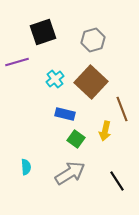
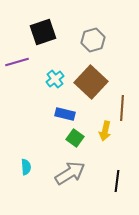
brown line: moved 1 px up; rotated 25 degrees clockwise
green square: moved 1 px left, 1 px up
black line: rotated 40 degrees clockwise
